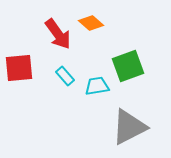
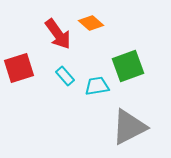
red square: rotated 12 degrees counterclockwise
